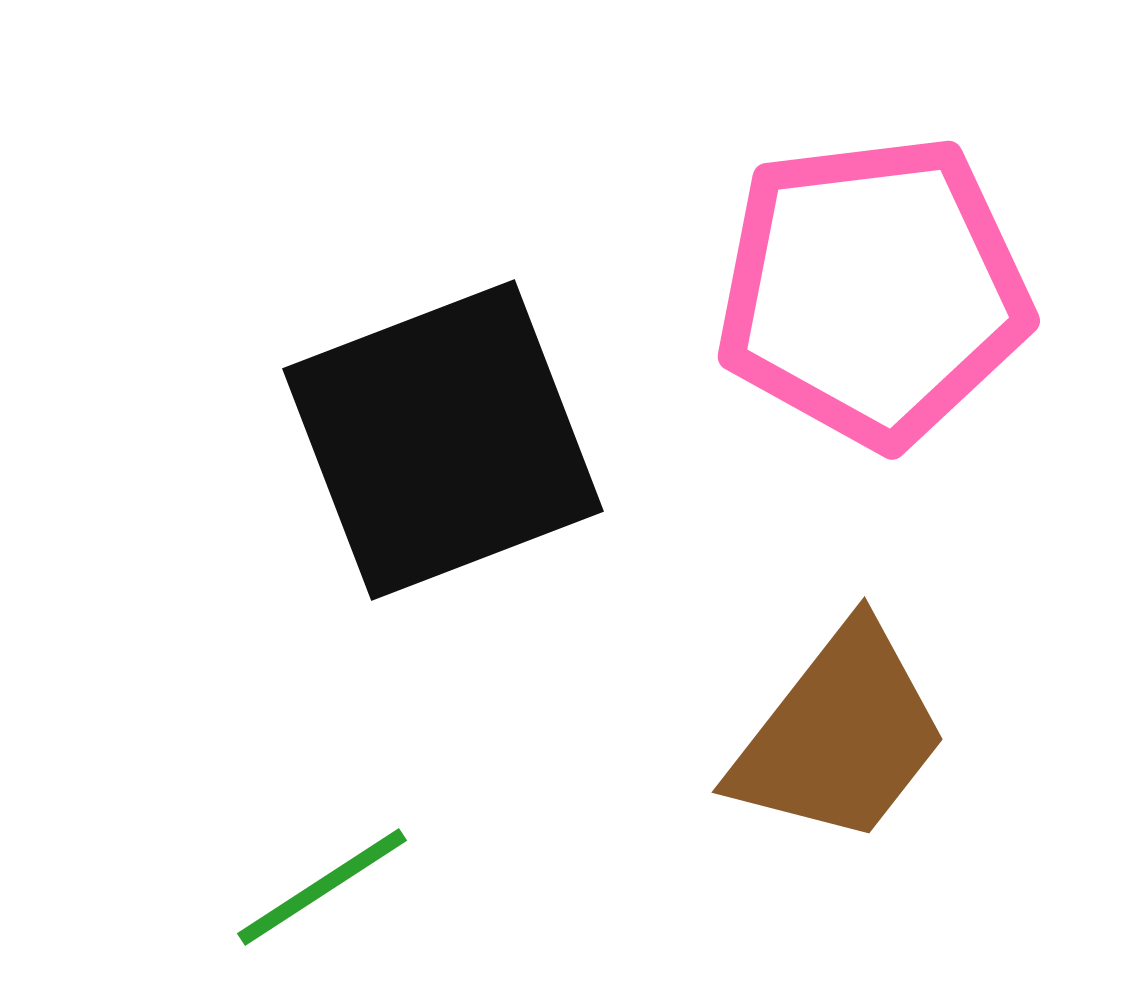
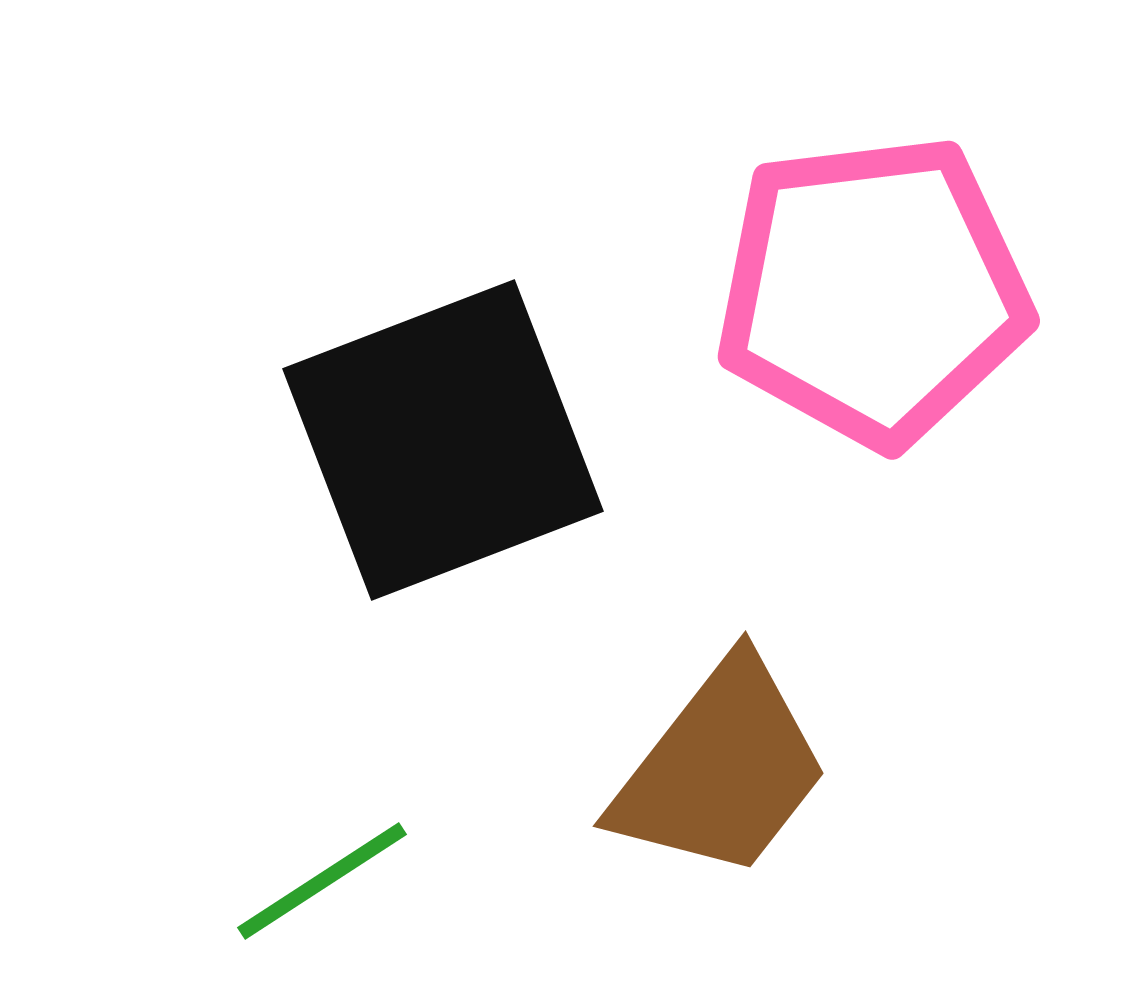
brown trapezoid: moved 119 px left, 34 px down
green line: moved 6 px up
